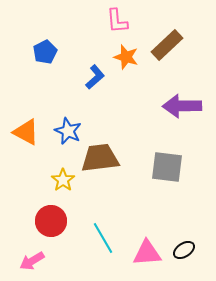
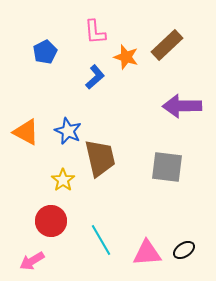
pink L-shape: moved 22 px left, 11 px down
brown trapezoid: rotated 84 degrees clockwise
cyan line: moved 2 px left, 2 px down
